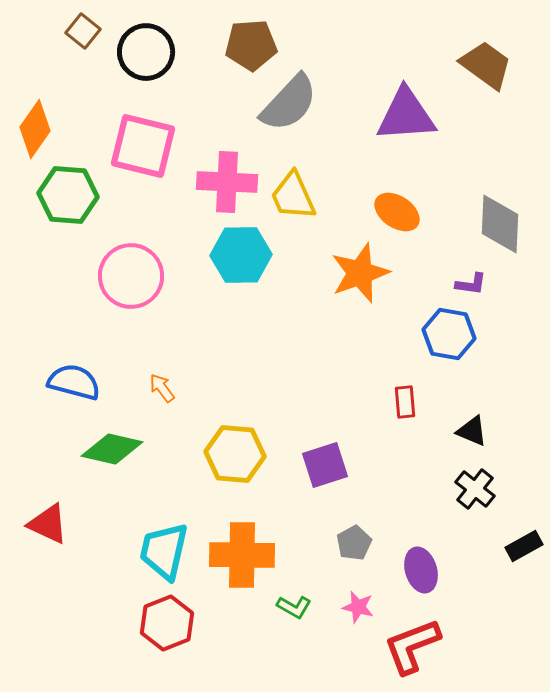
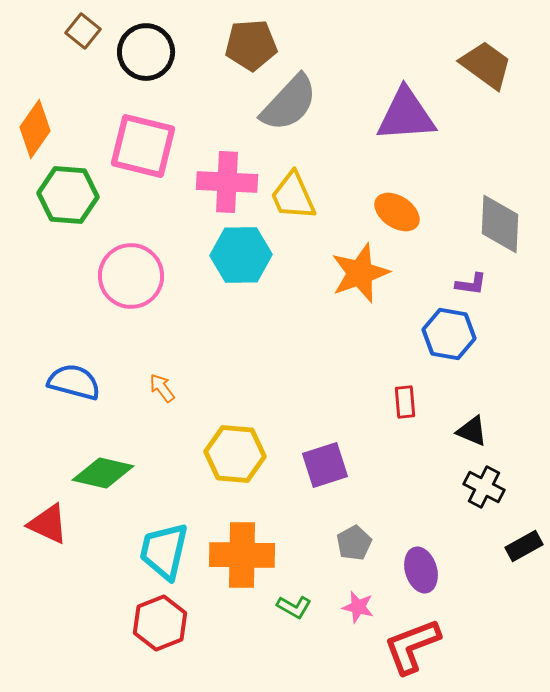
green diamond: moved 9 px left, 24 px down
black cross: moved 9 px right, 2 px up; rotated 12 degrees counterclockwise
red hexagon: moved 7 px left
